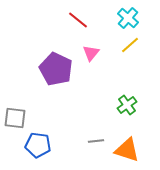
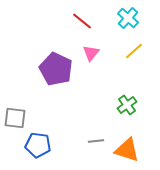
red line: moved 4 px right, 1 px down
yellow line: moved 4 px right, 6 px down
